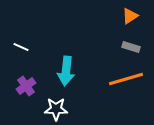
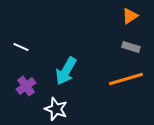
cyan arrow: rotated 24 degrees clockwise
white star: rotated 20 degrees clockwise
